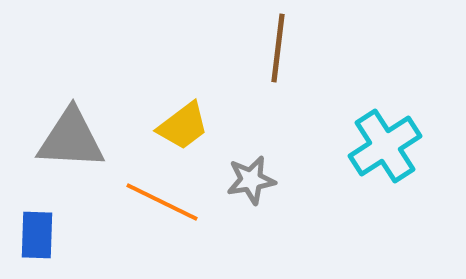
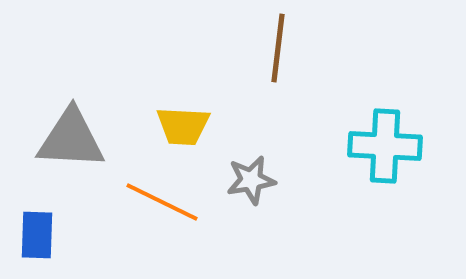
yellow trapezoid: rotated 40 degrees clockwise
cyan cross: rotated 36 degrees clockwise
